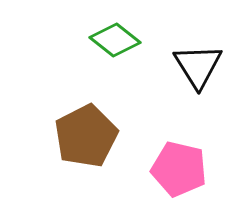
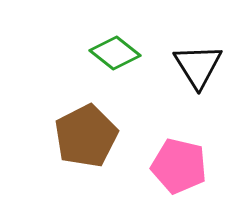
green diamond: moved 13 px down
pink pentagon: moved 3 px up
